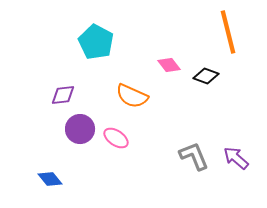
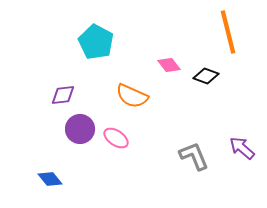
purple arrow: moved 6 px right, 10 px up
